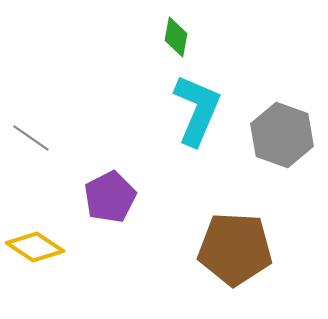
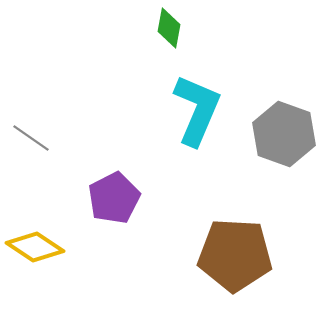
green diamond: moved 7 px left, 9 px up
gray hexagon: moved 2 px right, 1 px up
purple pentagon: moved 4 px right, 1 px down
brown pentagon: moved 6 px down
